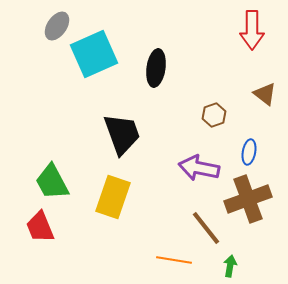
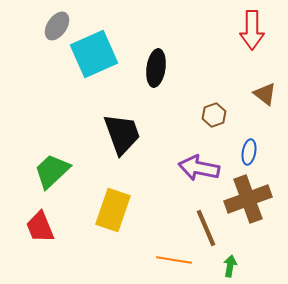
green trapezoid: moved 11 px up; rotated 75 degrees clockwise
yellow rectangle: moved 13 px down
brown line: rotated 15 degrees clockwise
